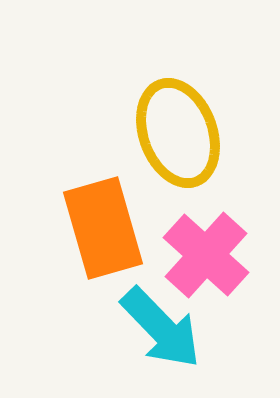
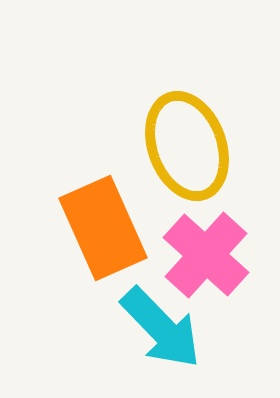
yellow ellipse: moved 9 px right, 13 px down
orange rectangle: rotated 8 degrees counterclockwise
